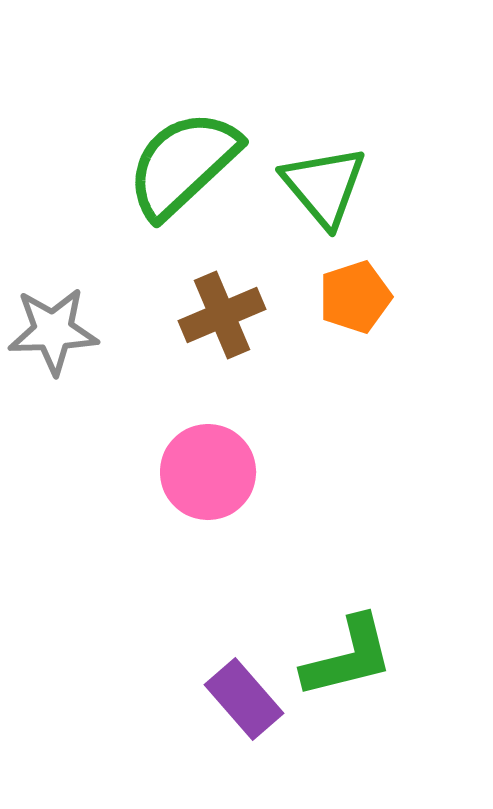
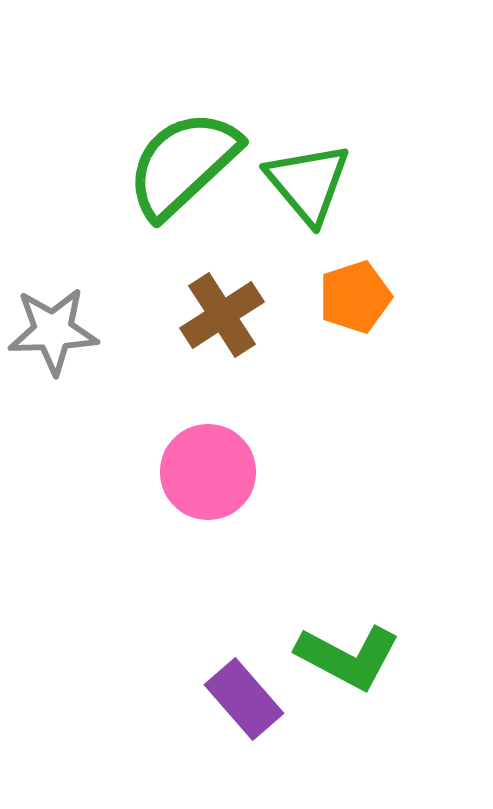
green triangle: moved 16 px left, 3 px up
brown cross: rotated 10 degrees counterclockwise
green L-shape: rotated 42 degrees clockwise
